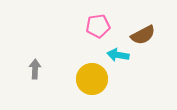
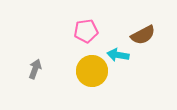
pink pentagon: moved 12 px left, 5 px down
gray arrow: rotated 18 degrees clockwise
yellow circle: moved 8 px up
